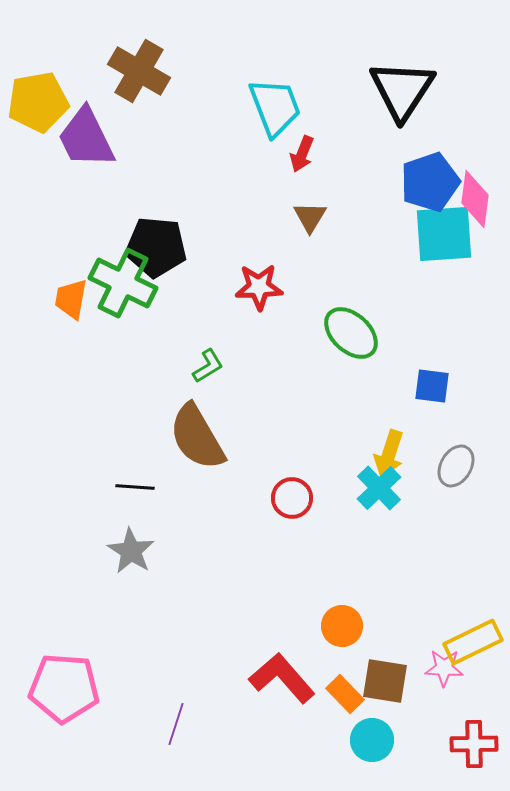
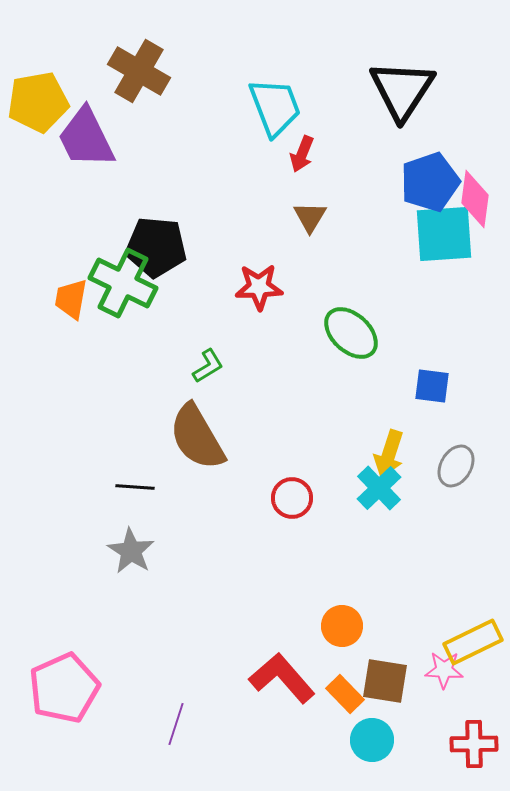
pink star: moved 2 px down
pink pentagon: rotated 28 degrees counterclockwise
